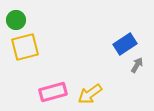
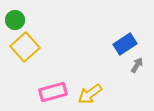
green circle: moved 1 px left
yellow square: rotated 28 degrees counterclockwise
